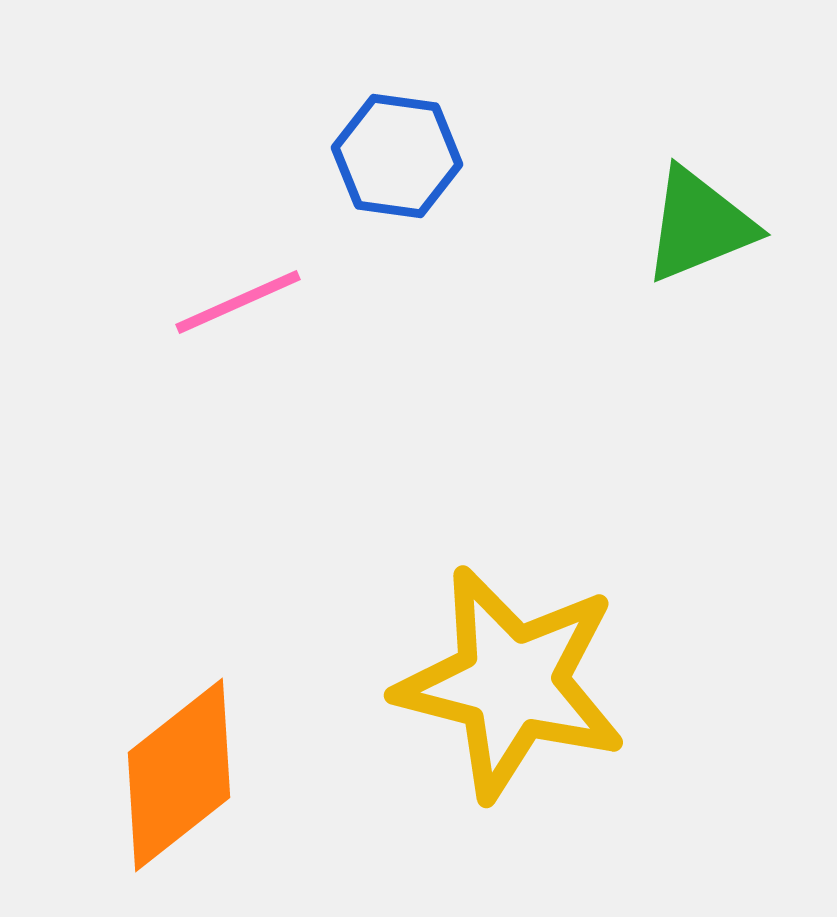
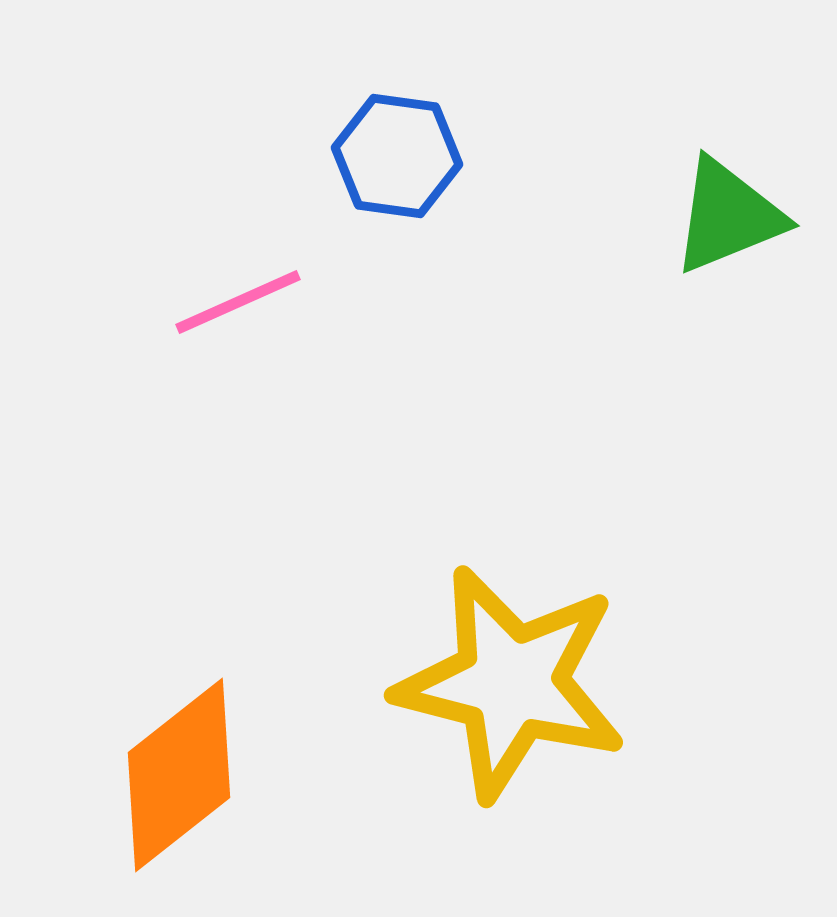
green triangle: moved 29 px right, 9 px up
